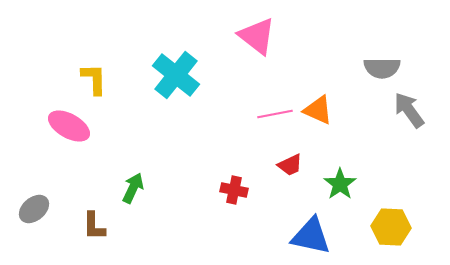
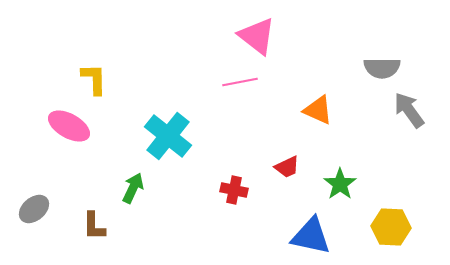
cyan cross: moved 8 px left, 61 px down
pink line: moved 35 px left, 32 px up
red trapezoid: moved 3 px left, 2 px down
